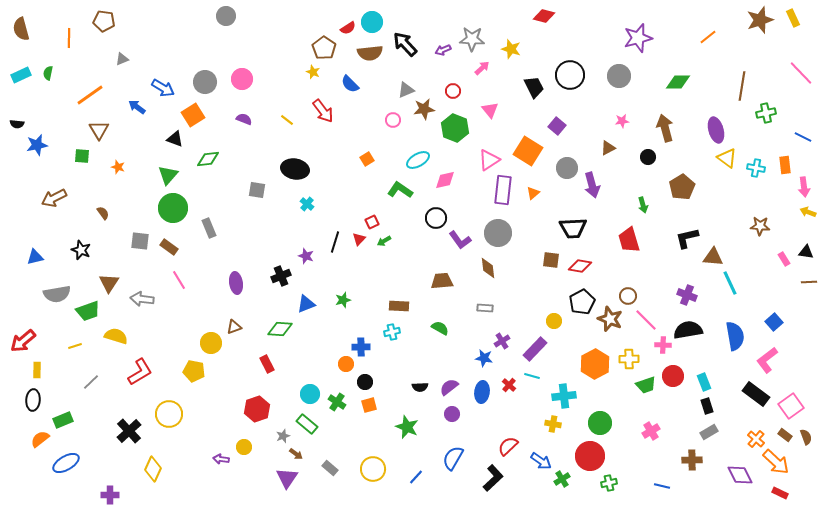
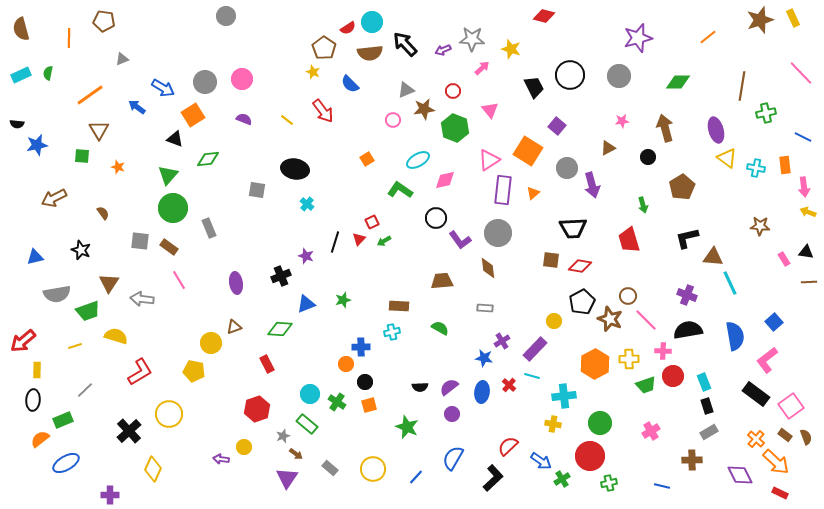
pink cross at (663, 345): moved 6 px down
gray line at (91, 382): moved 6 px left, 8 px down
